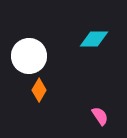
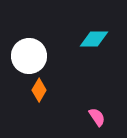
pink semicircle: moved 3 px left, 1 px down
